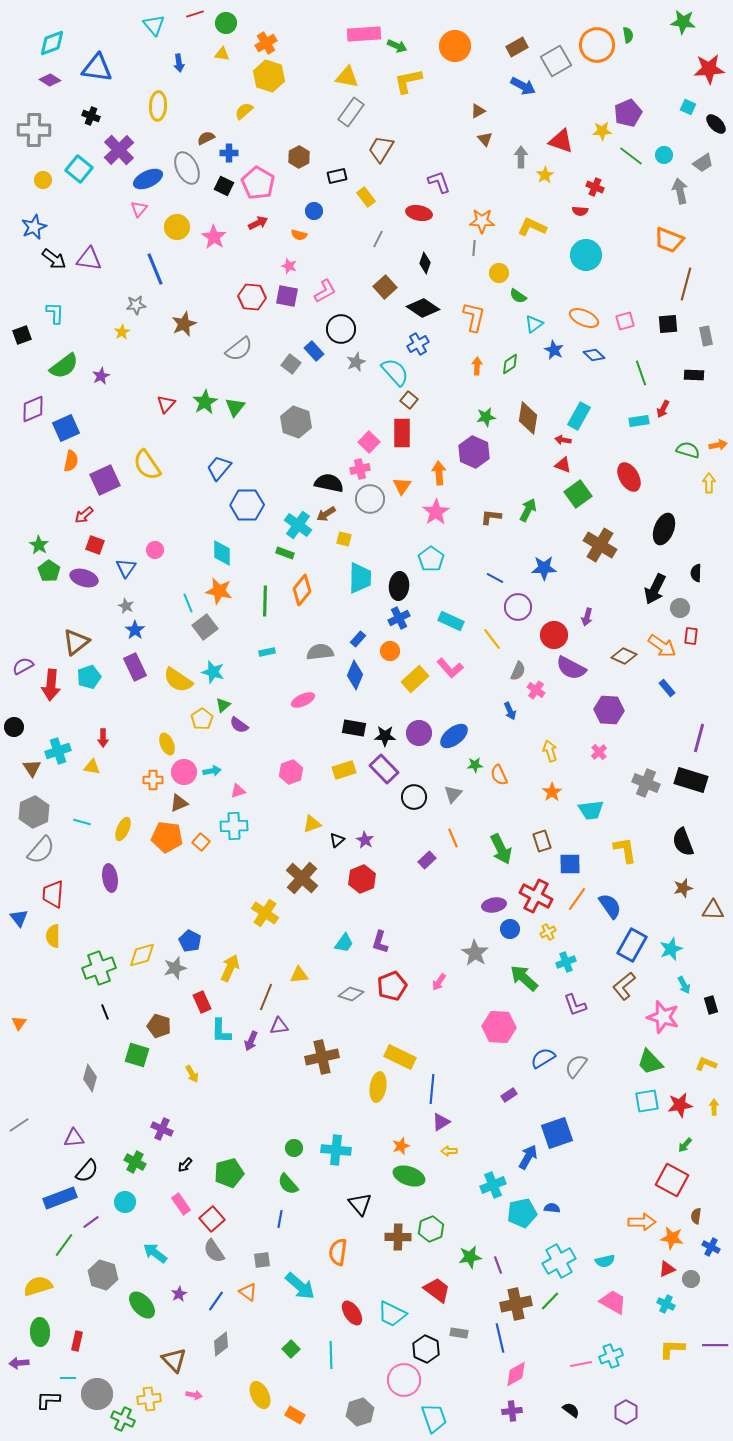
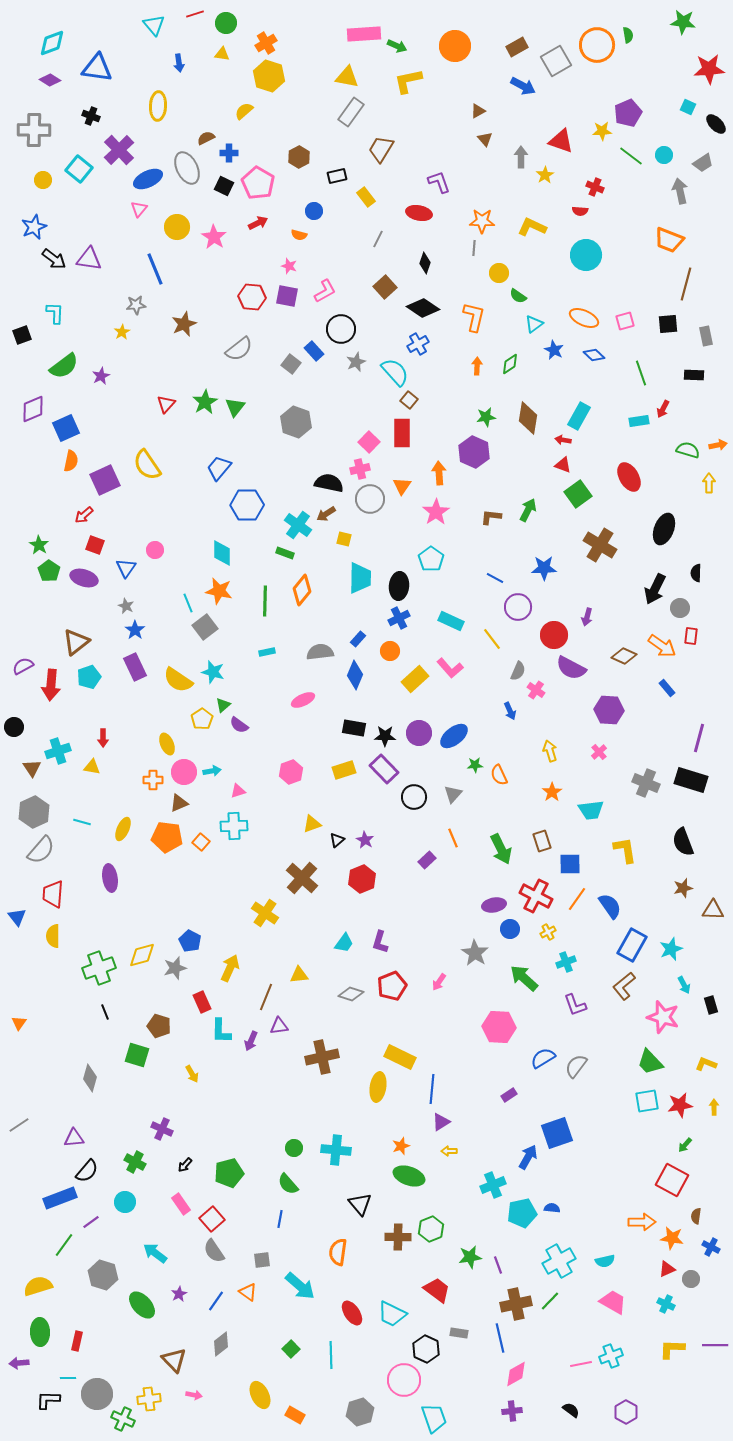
blue triangle at (19, 918): moved 2 px left, 1 px up
